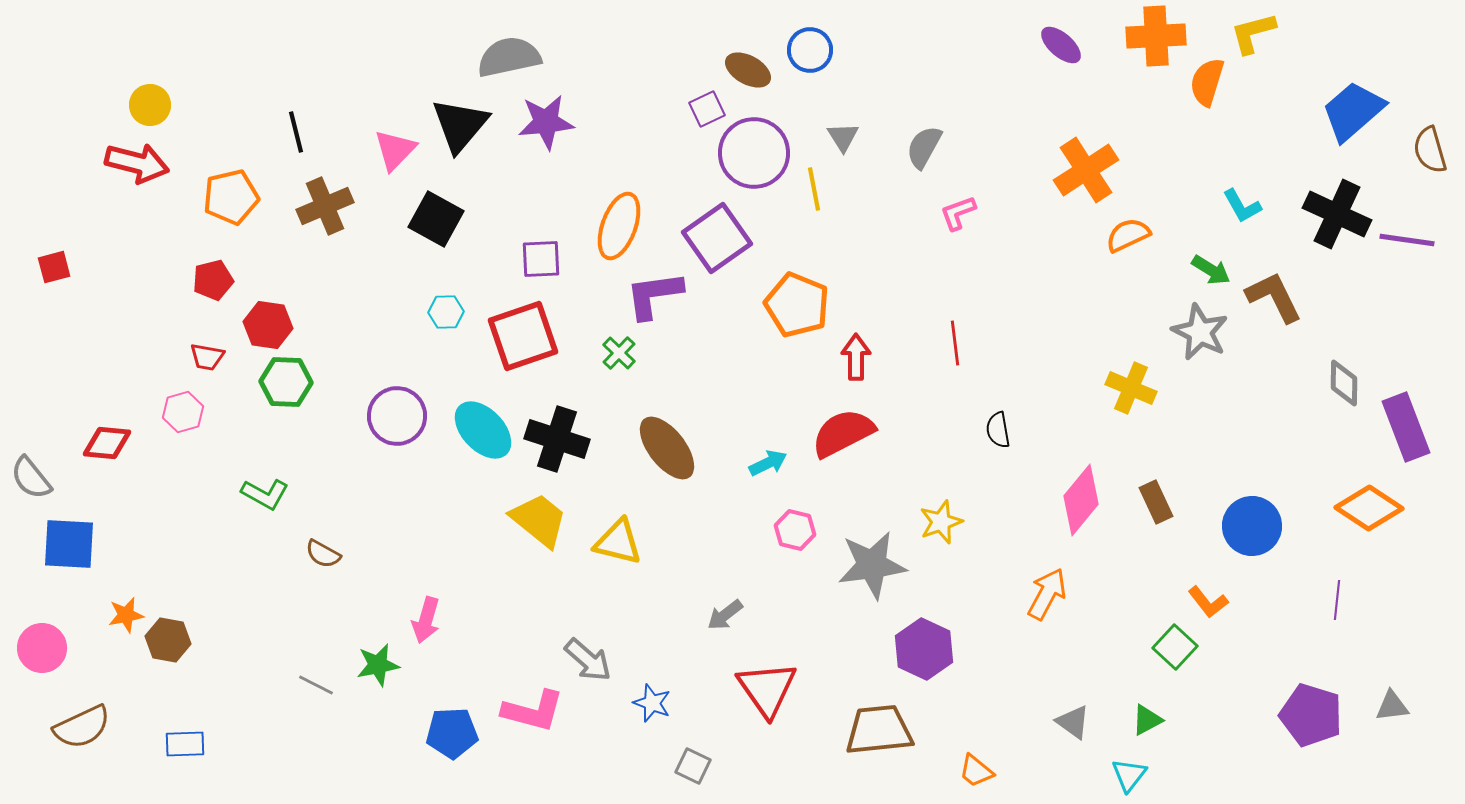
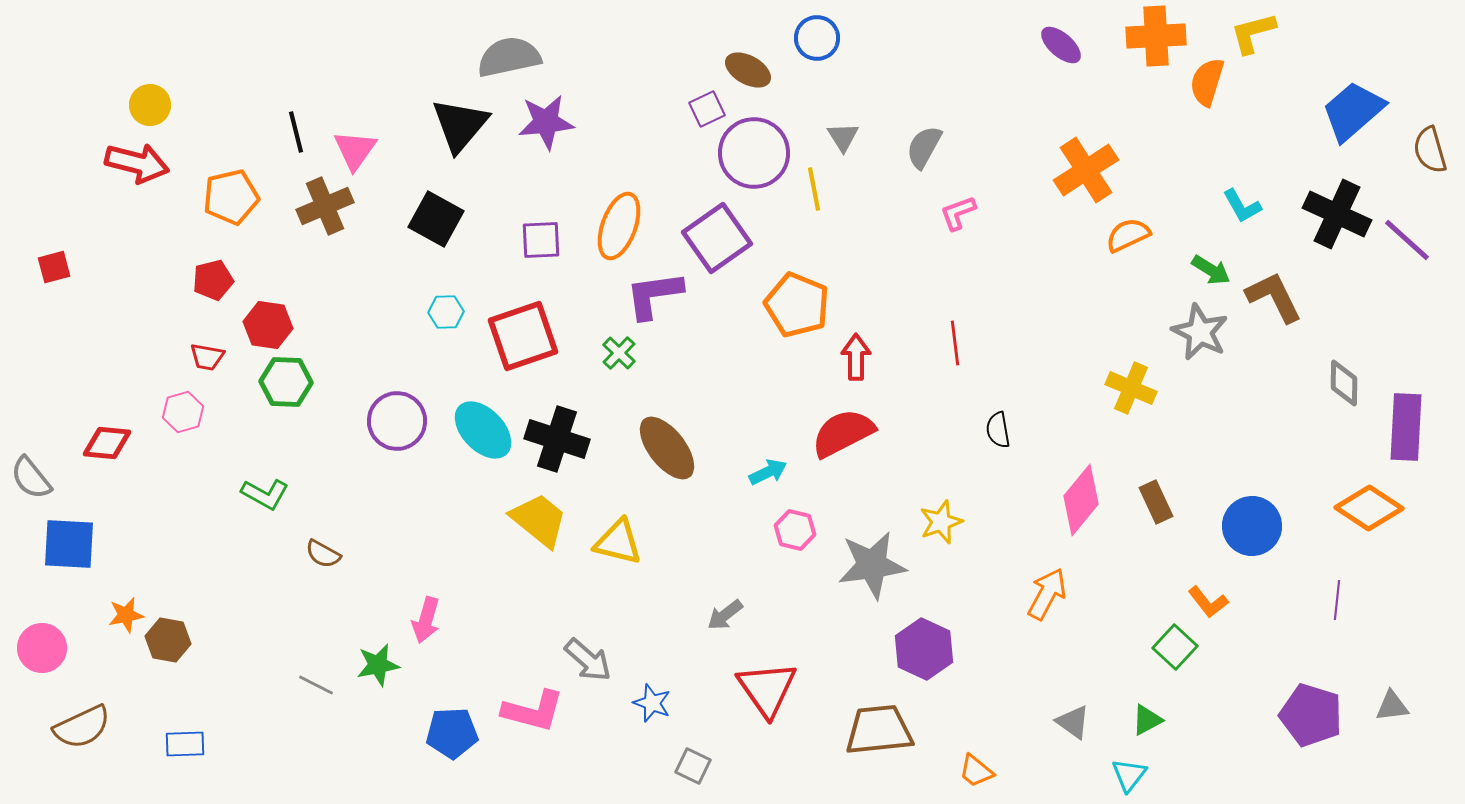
blue circle at (810, 50): moved 7 px right, 12 px up
pink triangle at (395, 150): moved 40 px left; rotated 9 degrees counterclockwise
purple line at (1407, 240): rotated 34 degrees clockwise
purple square at (541, 259): moved 19 px up
purple circle at (397, 416): moved 5 px down
purple rectangle at (1406, 427): rotated 24 degrees clockwise
cyan arrow at (768, 463): moved 9 px down
